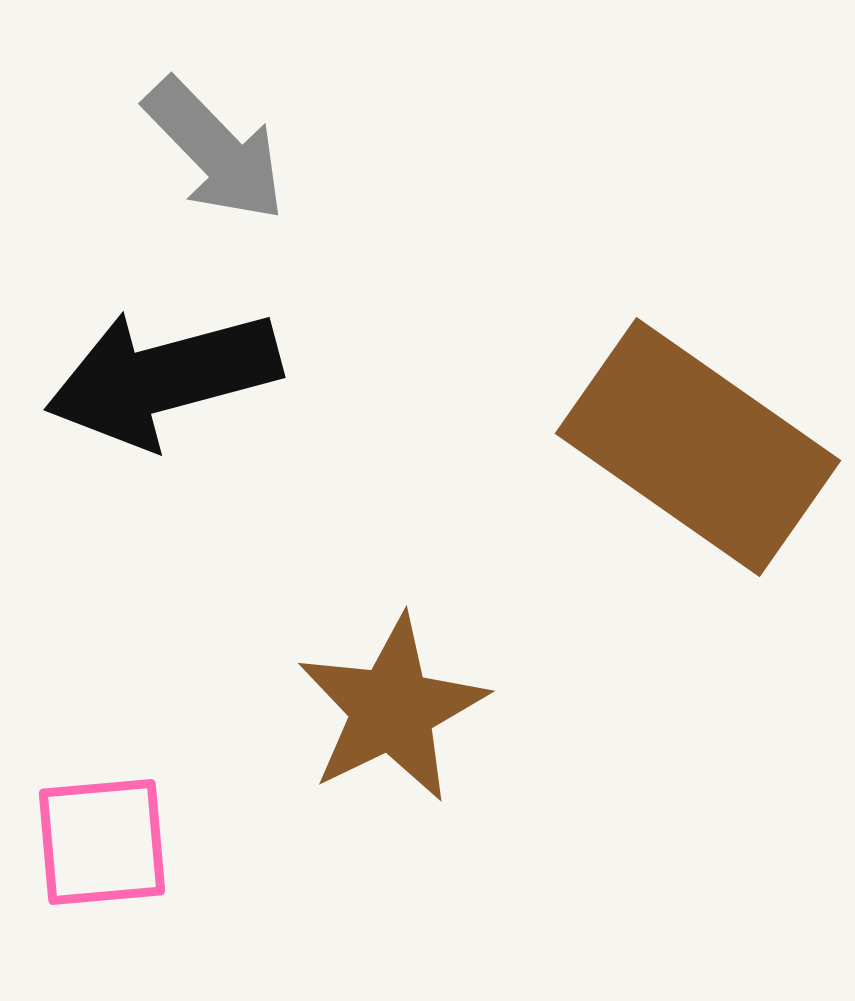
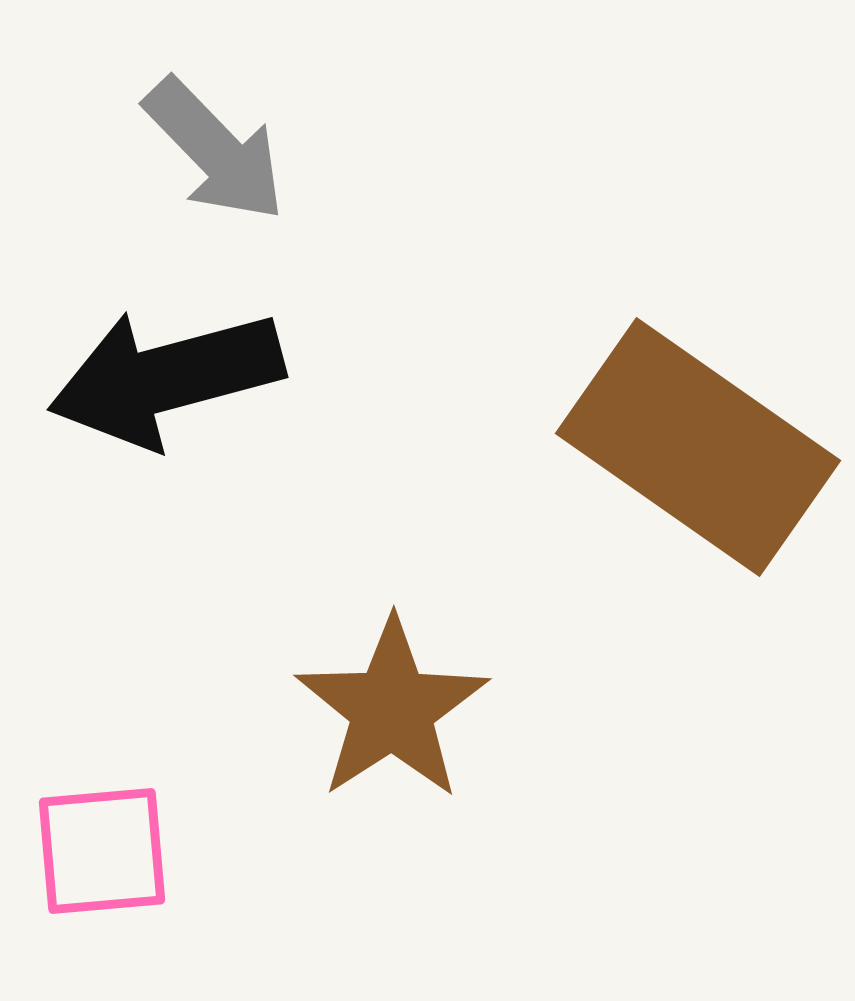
black arrow: moved 3 px right
brown star: rotated 7 degrees counterclockwise
pink square: moved 9 px down
